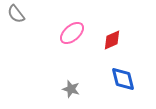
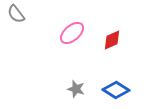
blue diamond: moved 7 px left, 11 px down; rotated 44 degrees counterclockwise
gray star: moved 5 px right
